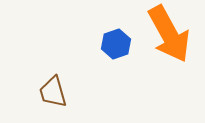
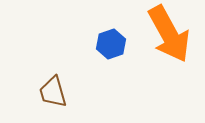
blue hexagon: moved 5 px left
